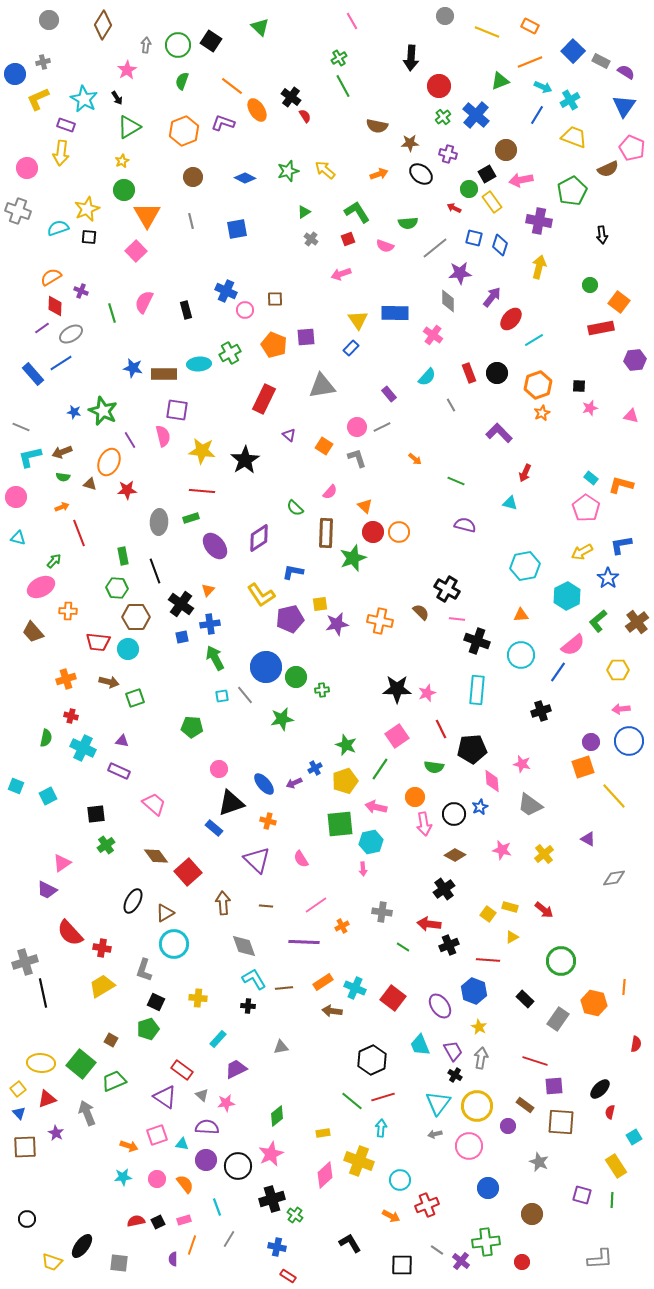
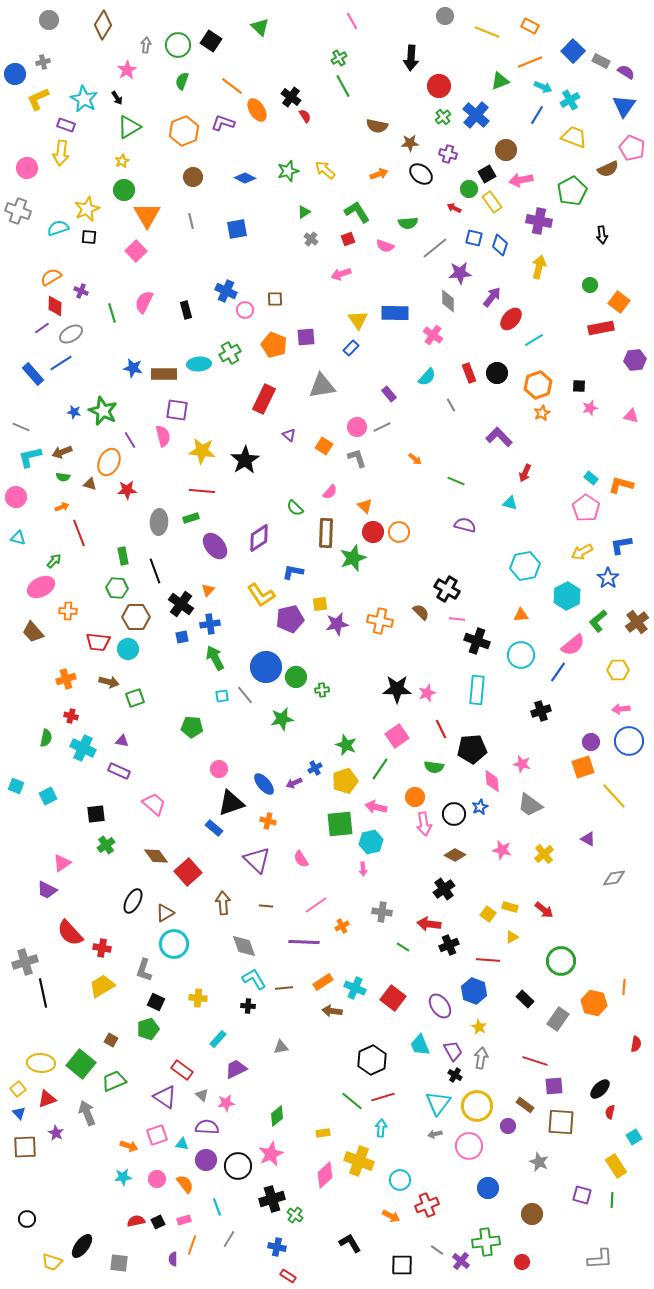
purple L-shape at (499, 433): moved 4 px down
